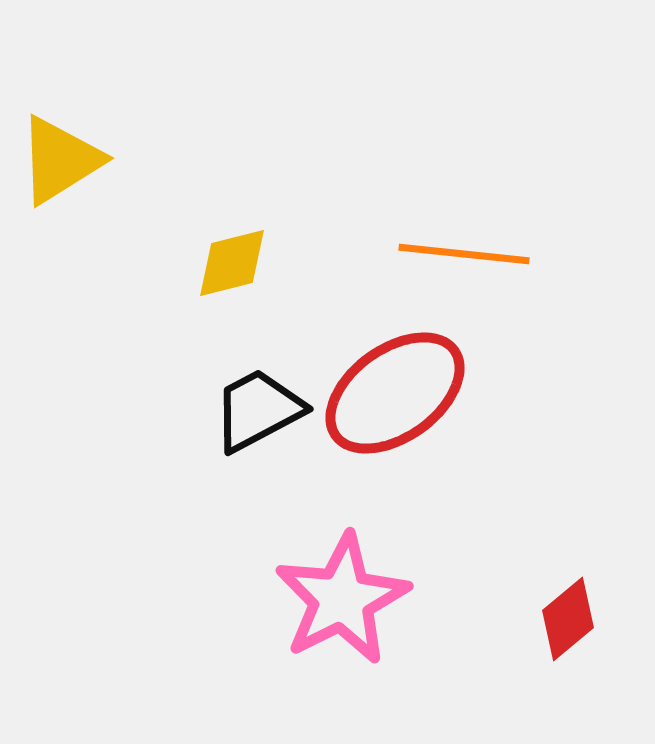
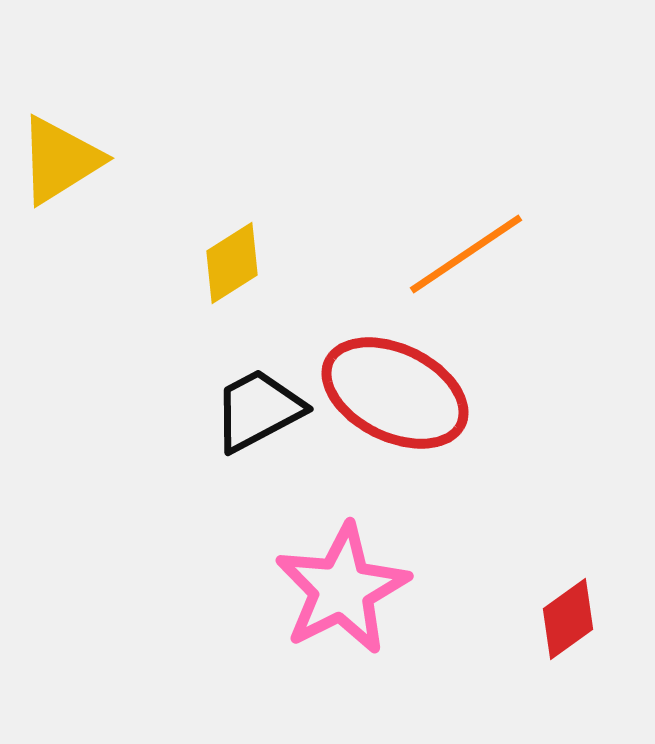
orange line: moved 2 px right; rotated 40 degrees counterclockwise
yellow diamond: rotated 18 degrees counterclockwise
red ellipse: rotated 62 degrees clockwise
pink star: moved 10 px up
red diamond: rotated 4 degrees clockwise
